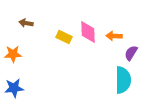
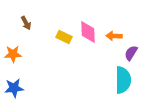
brown arrow: rotated 128 degrees counterclockwise
